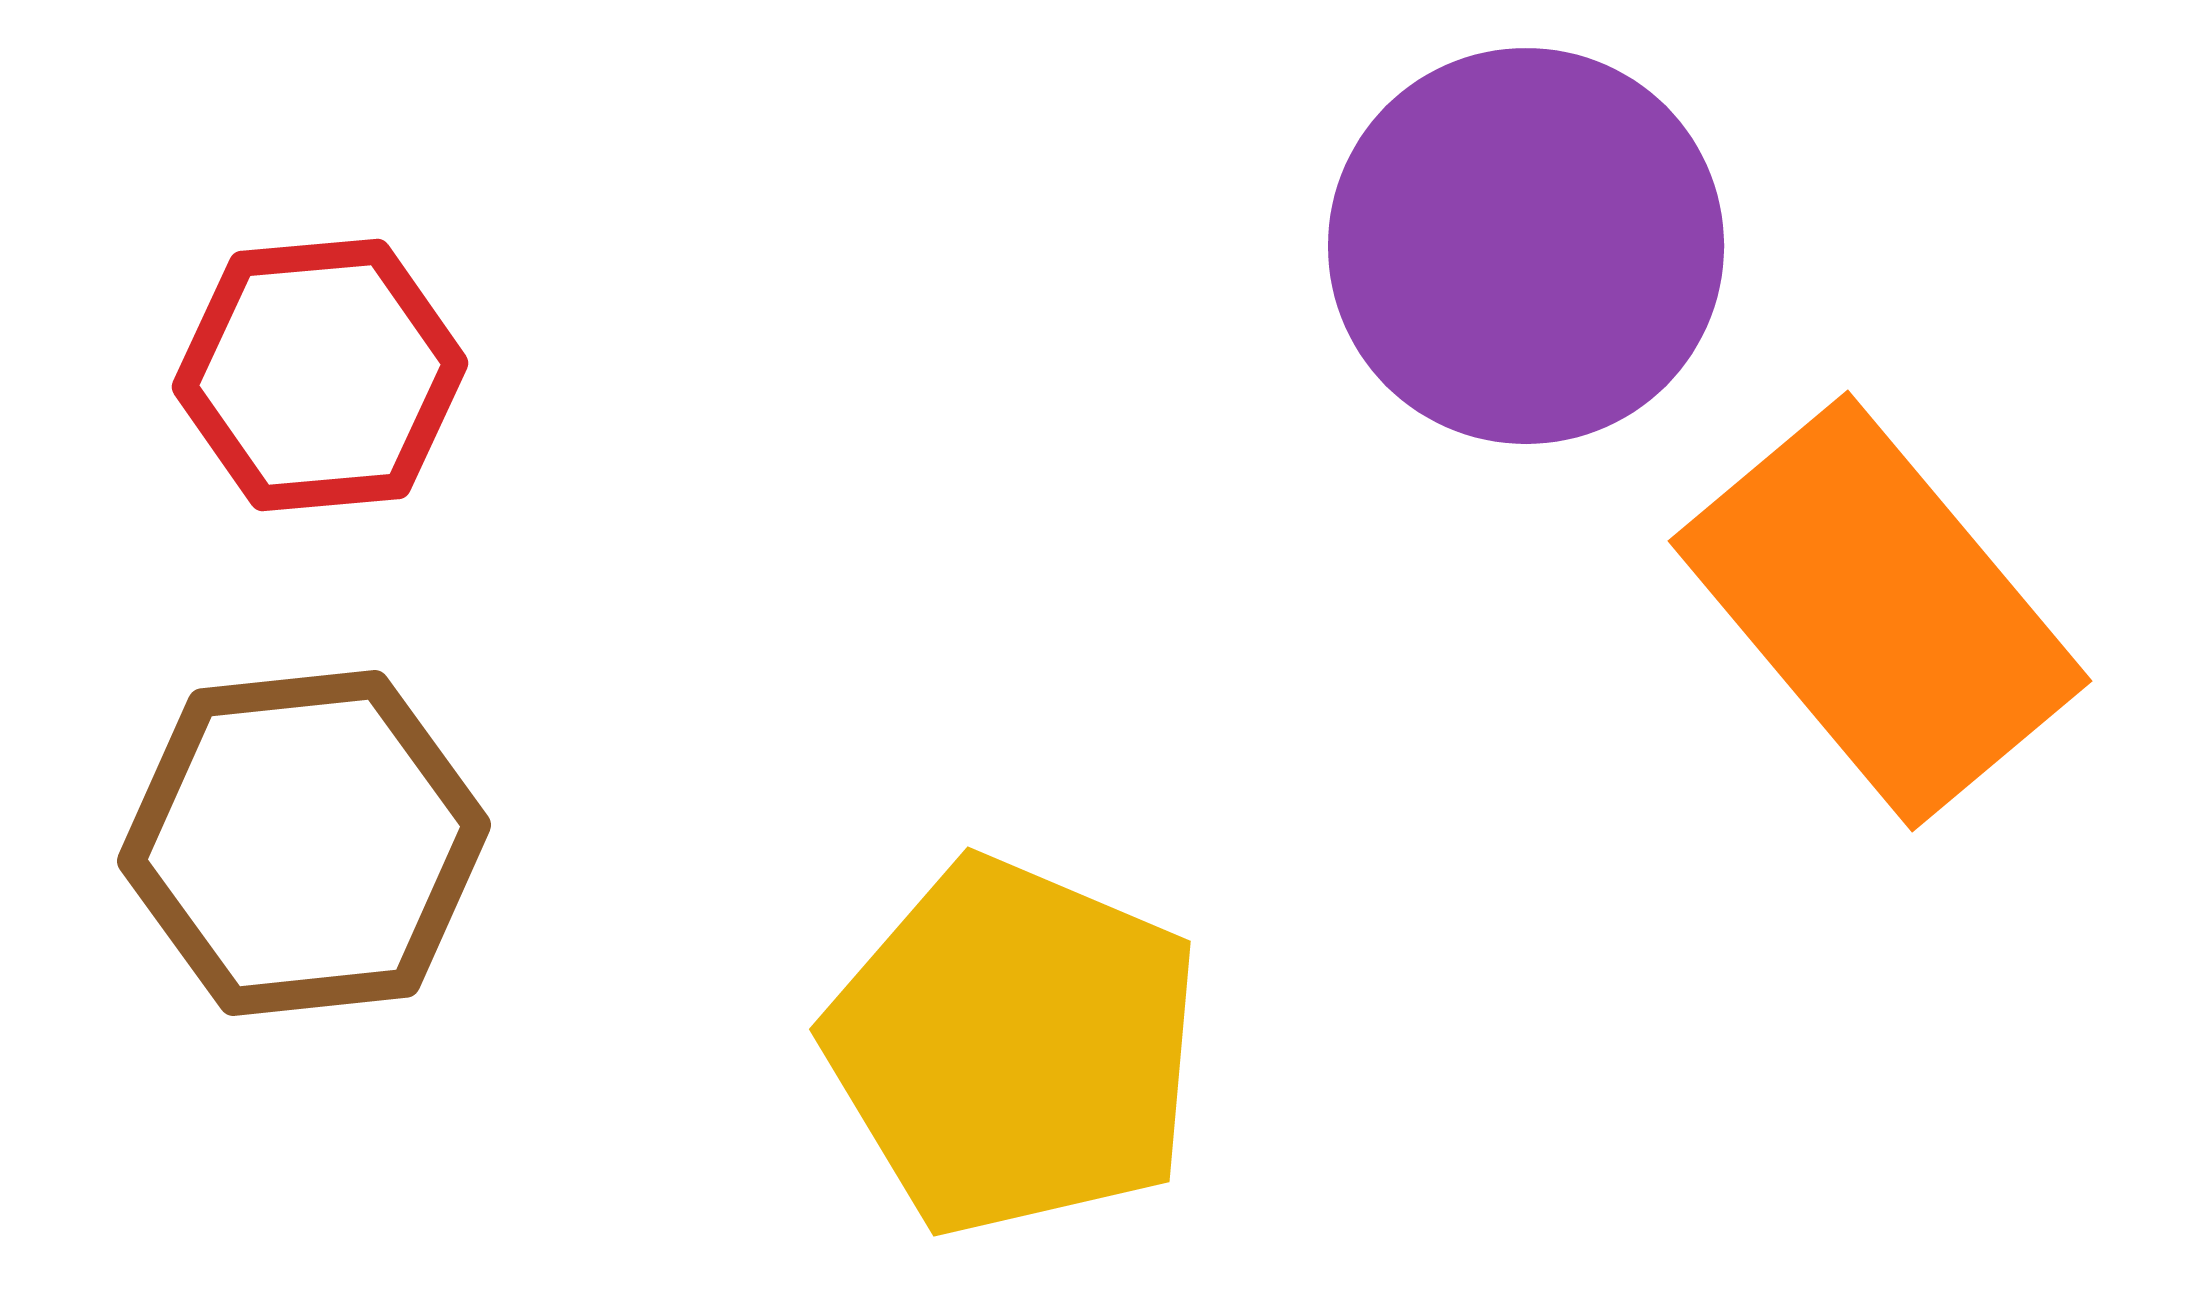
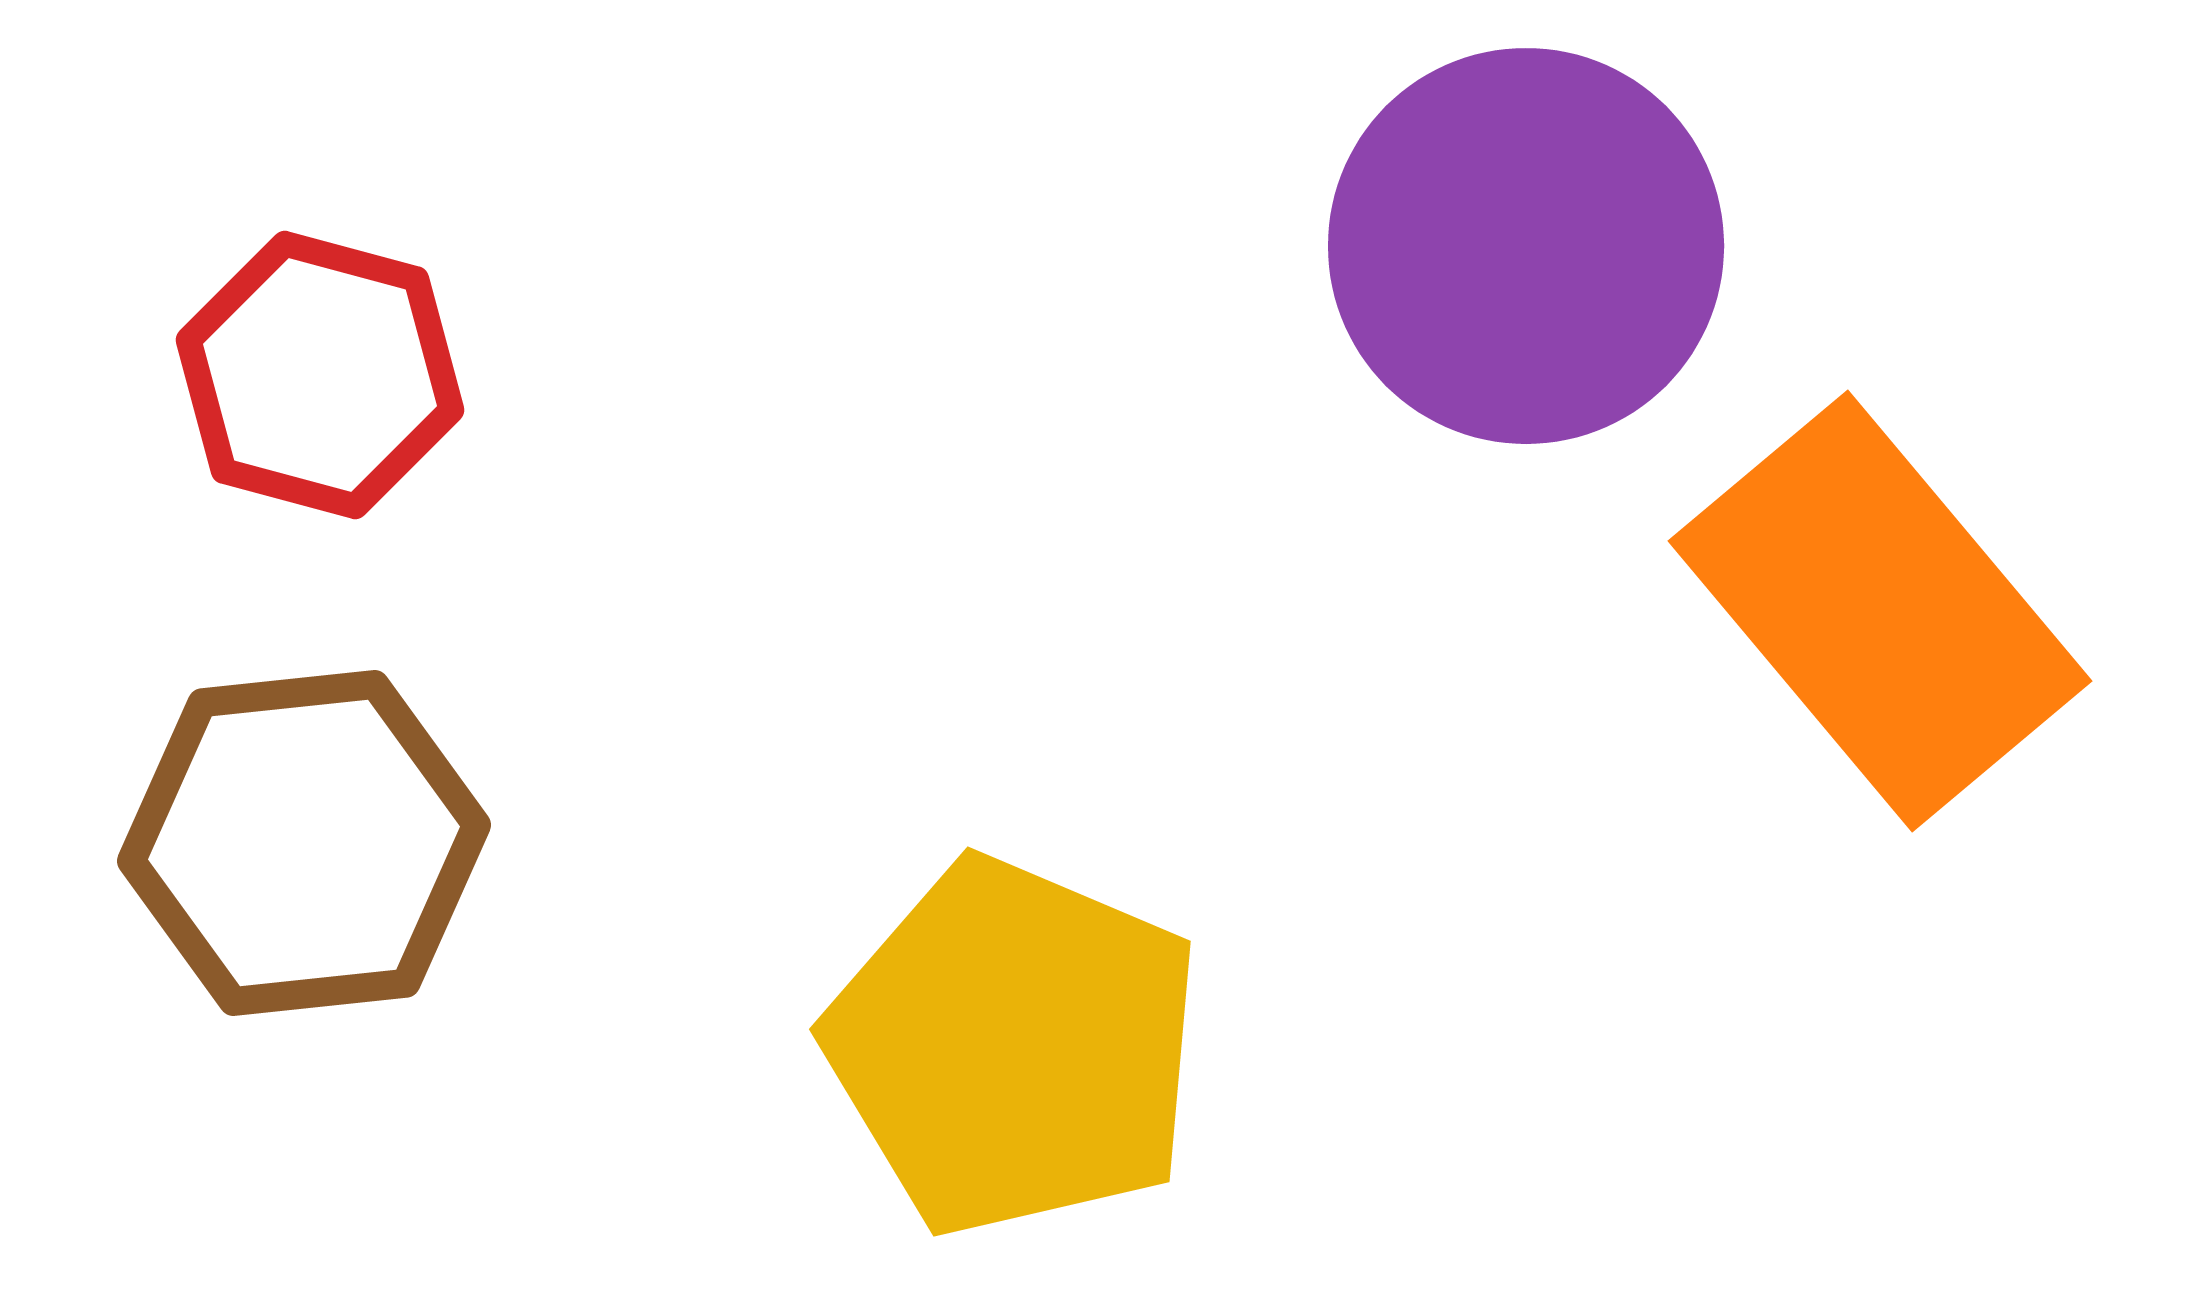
red hexagon: rotated 20 degrees clockwise
